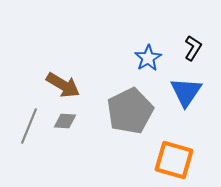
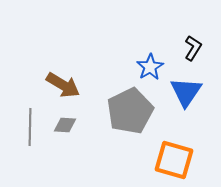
blue star: moved 2 px right, 9 px down
gray diamond: moved 4 px down
gray line: moved 1 px right, 1 px down; rotated 21 degrees counterclockwise
